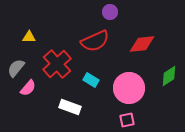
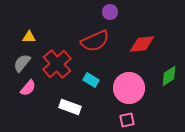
gray semicircle: moved 6 px right, 5 px up
